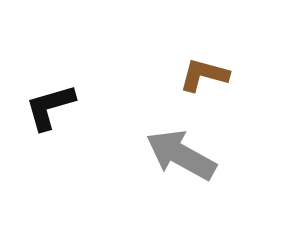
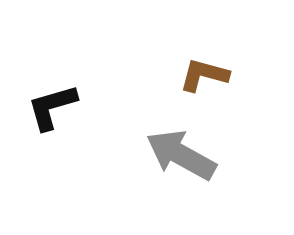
black L-shape: moved 2 px right
